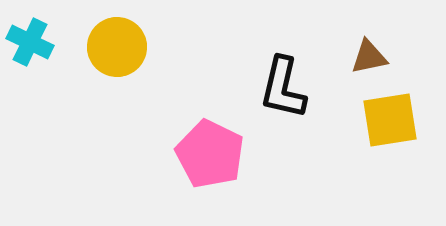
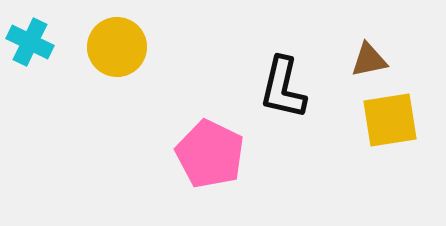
brown triangle: moved 3 px down
